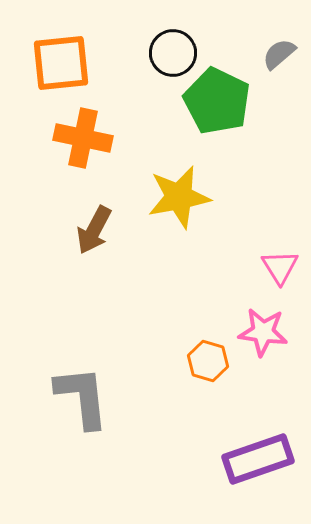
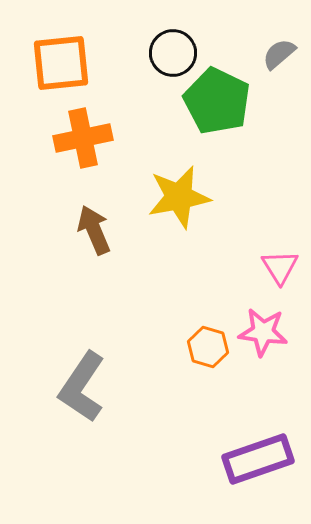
orange cross: rotated 24 degrees counterclockwise
brown arrow: rotated 129 degrees clockwise
orange hexagon: moved 14 px up
gray L-shape: moved 10 px up; rotated 140 degrees counterclockwise
